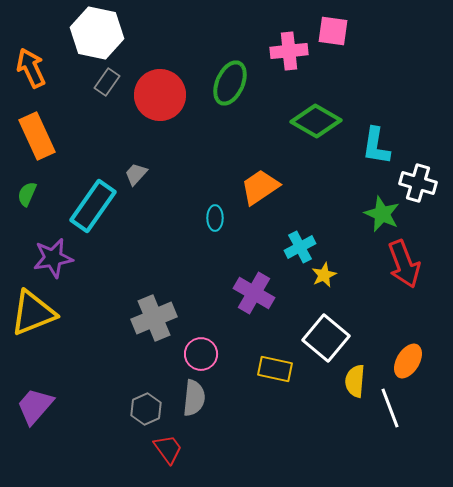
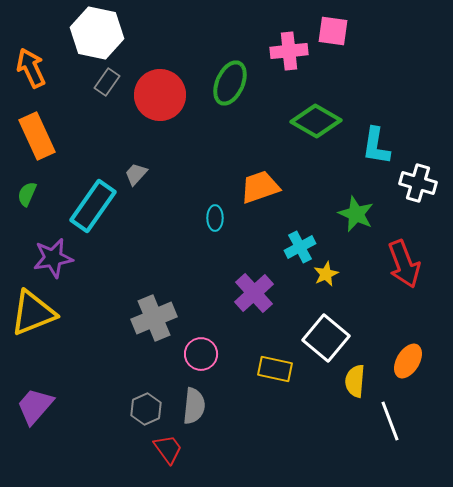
orange trapezoid: rotated 15 degrees clockwise
green star: moved 26 px left
yellow star: moved 2 px right, 1 px up
purple cross: rotated 18 degrees clockwise
gray semicircle: moved 8 px down
white line: moved 13 px down
